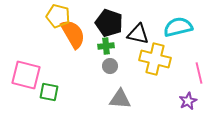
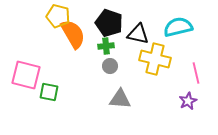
pink line: moved 3 px left
